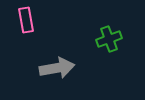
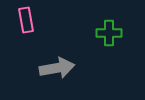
green cross: moved 6 px up; rotated 20 degrees clockwise
